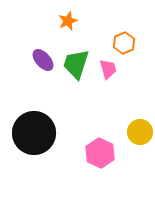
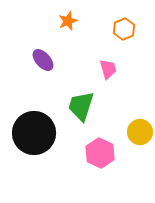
orange hexagon: moved 14 px up
green trapezoid: moved 5 px right, 42 px down
